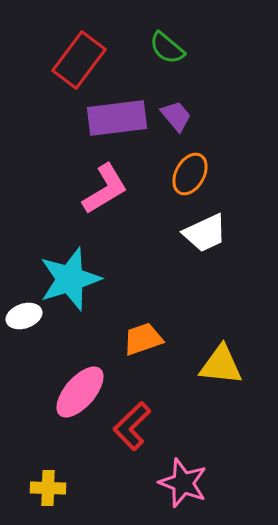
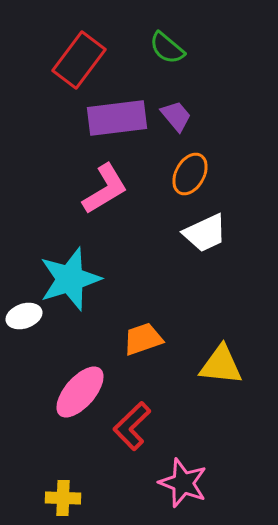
yellow cross: moved 15 px right, 10 px down
